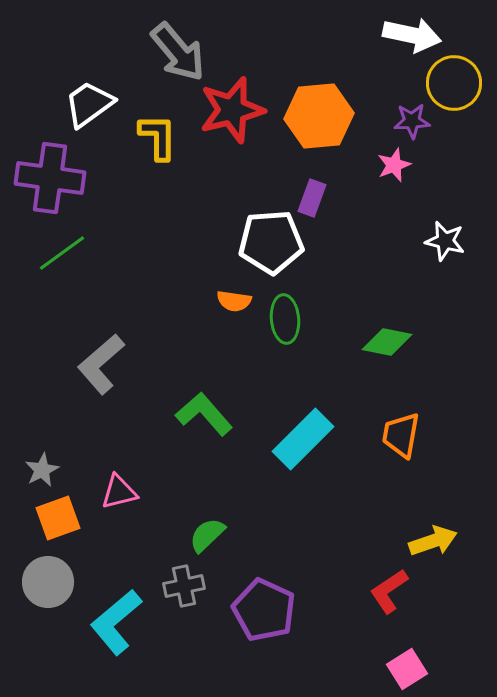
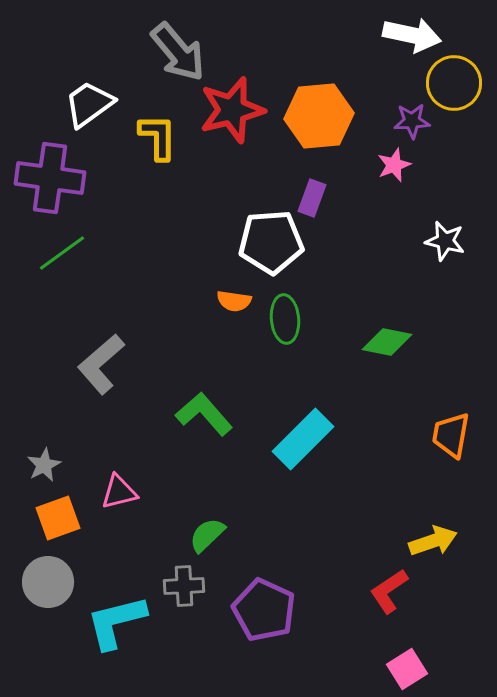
orange trapezoid: moved 50 px right
gray star: moved 2 px right, 5 px up
gray cross: rotated 9 degrees clockwise
cyan L-shape: rotated 26 degrees clockwise
